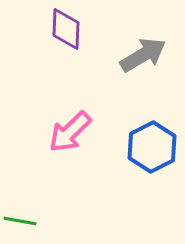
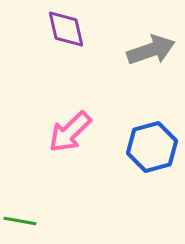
purple diamond: rotated 15 degrees counterclockwise
gray arrow: moved 8 px right, 5 px up; rotated 12 degrees clockwise
blue hexagon: rotated 12 degrees clockwise
